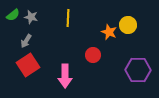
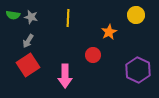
green semicircle: rotated 48 degrees clockwise
yellow circle: moved 8 px right, 10 px up
orange star: rotated 21 degrees clockwise
gray arrow: moved 2 px right
purple hexagon: rotated 25 degrees clockwise
